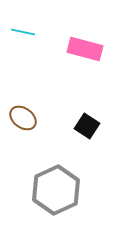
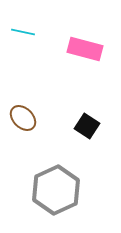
brown ellipse: rotated 8 degrees clockwise
